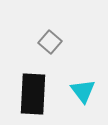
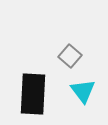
gray square: moved 20 px right, 14 px down
